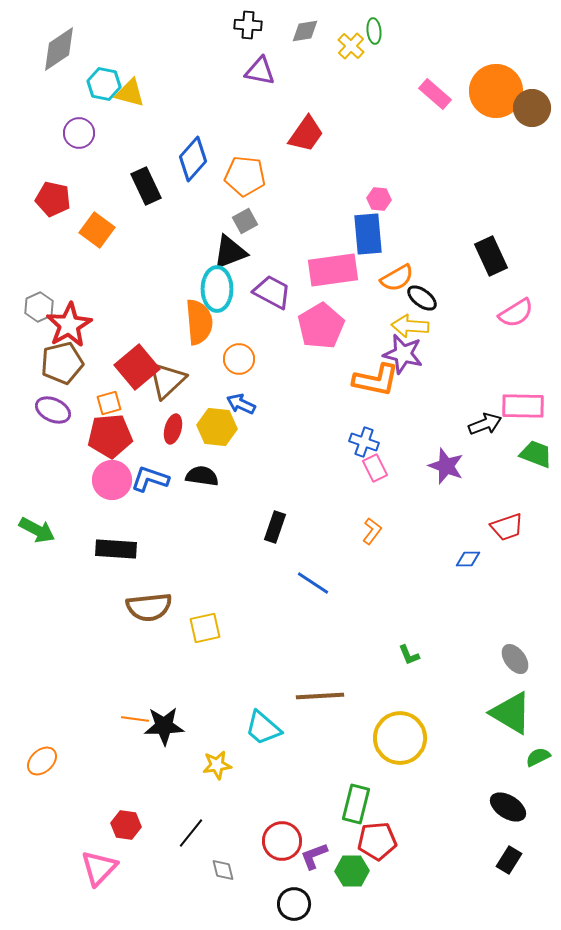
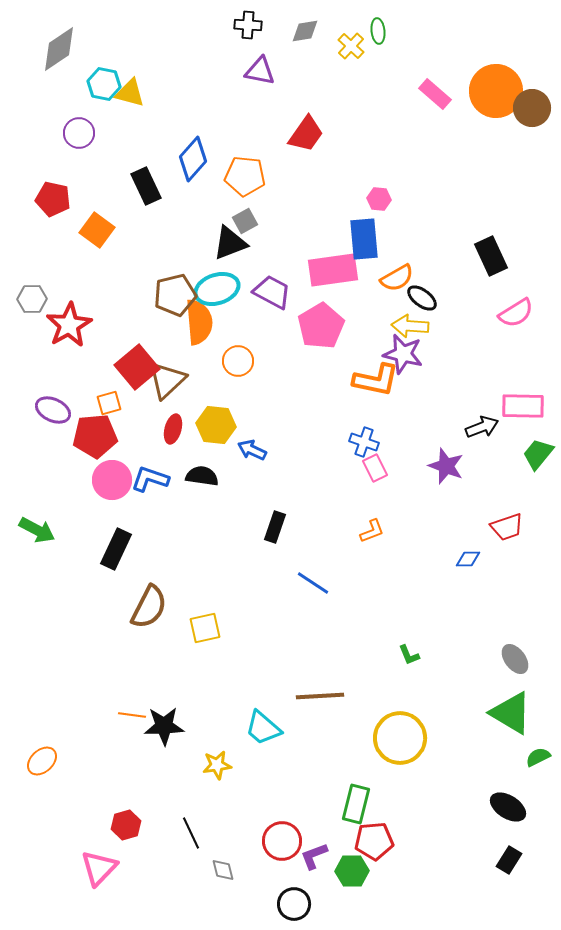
green ellipse at (374, 31): moved 4 px right
blue rectangle at (368, 234): moved 4 px left, 5 px down
black triangle at (230, 252): moved 9 px up
cyan ellipse at (217, 289): rotated 72 degrees clockwise
gray hexagon at (39, 307): moved 7 px left, 8 px up; rotated 24 degrees clockwise
orange circle at (239, 359): moved 1 px left, 2 px down
brown pentagon at (62, 363): moved 113 px right, 68 px up
blue arrow at (241, 404): moved 11 px right, 46 px down
black arrow at (485, 424): moved 3 px left, 3 px down
yellow hexagon at (217, 427): moved 1 px left, 2 px up
red pentagon at (110, 436): moved 15 px left
green trapezoid at (536, 454): moved 2 px right; rotated 72 degrees counterclockwise
orange L-shape at (372, 531): rotated 32 degrees clockwise
black rectangle at (116, 549): rotated 69 degrees counterclockwise
brown semicircle at (149, 607): rotated 57 degrees counterclockwise
orange line at (135, 719): moved 3 px left, 4 px up
red hexagon at (126, 825): rotated 24 degrees counterclockwise
black line at (191, 833): rotated 64 degrees counterclockwise
red pentagon at (377, 841): moved 3 px left
